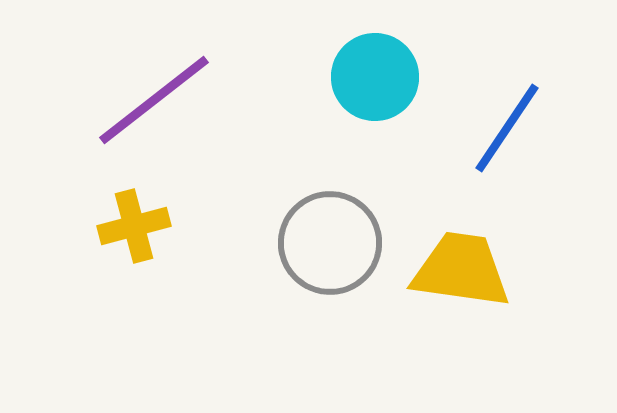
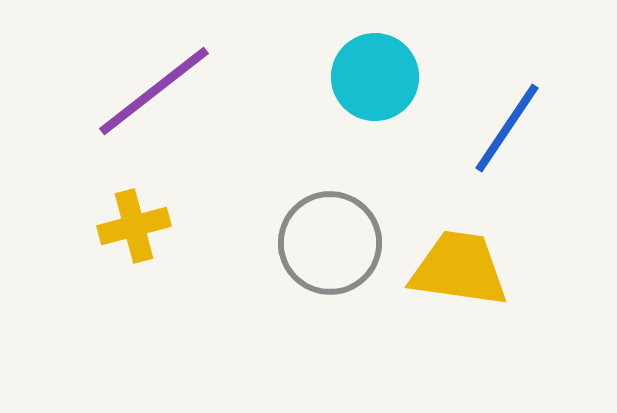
purple line: moved 9 px up
yellow trapezoid: moved 2 px left, 1 px up
